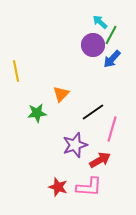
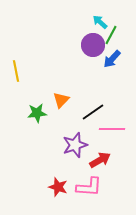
orange triangle: moved 6 px down
pink line: rotated 75 degrees clockwise
